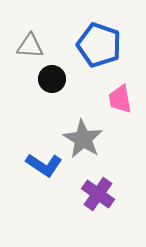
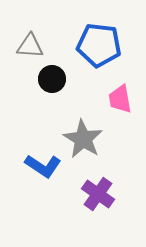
blue pentagon: rotated 12 degrees counterclockwise
blue L-shape: moved 1 px left, 1 px down
